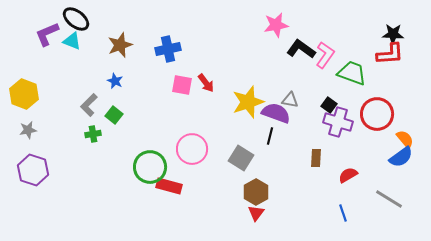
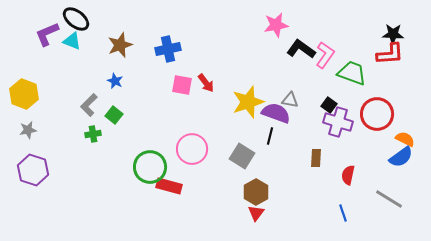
orange semicircle: rotated 24 degrees counterclockwise
gray square: moved 1 px right, 2 px up
red semicircle: rotated 48 degrees counterclockwise
